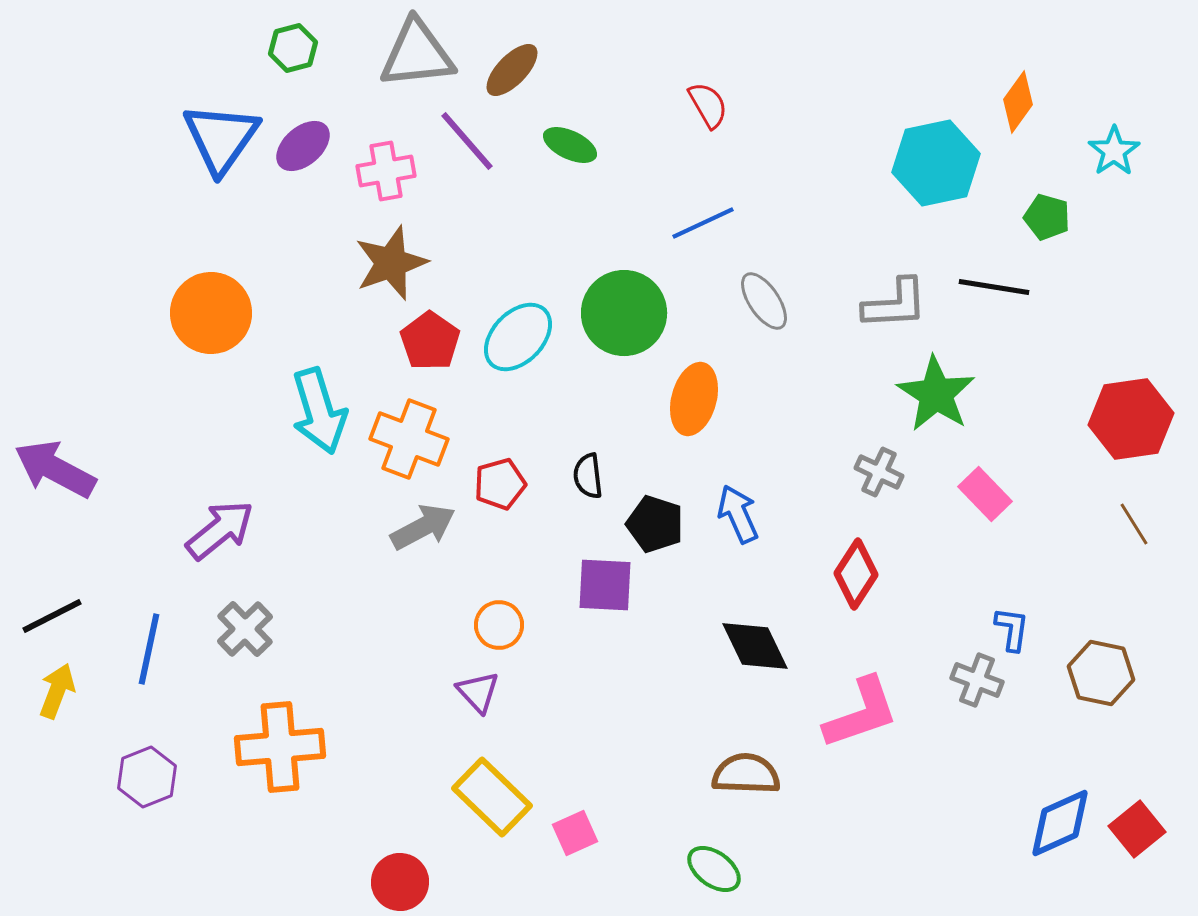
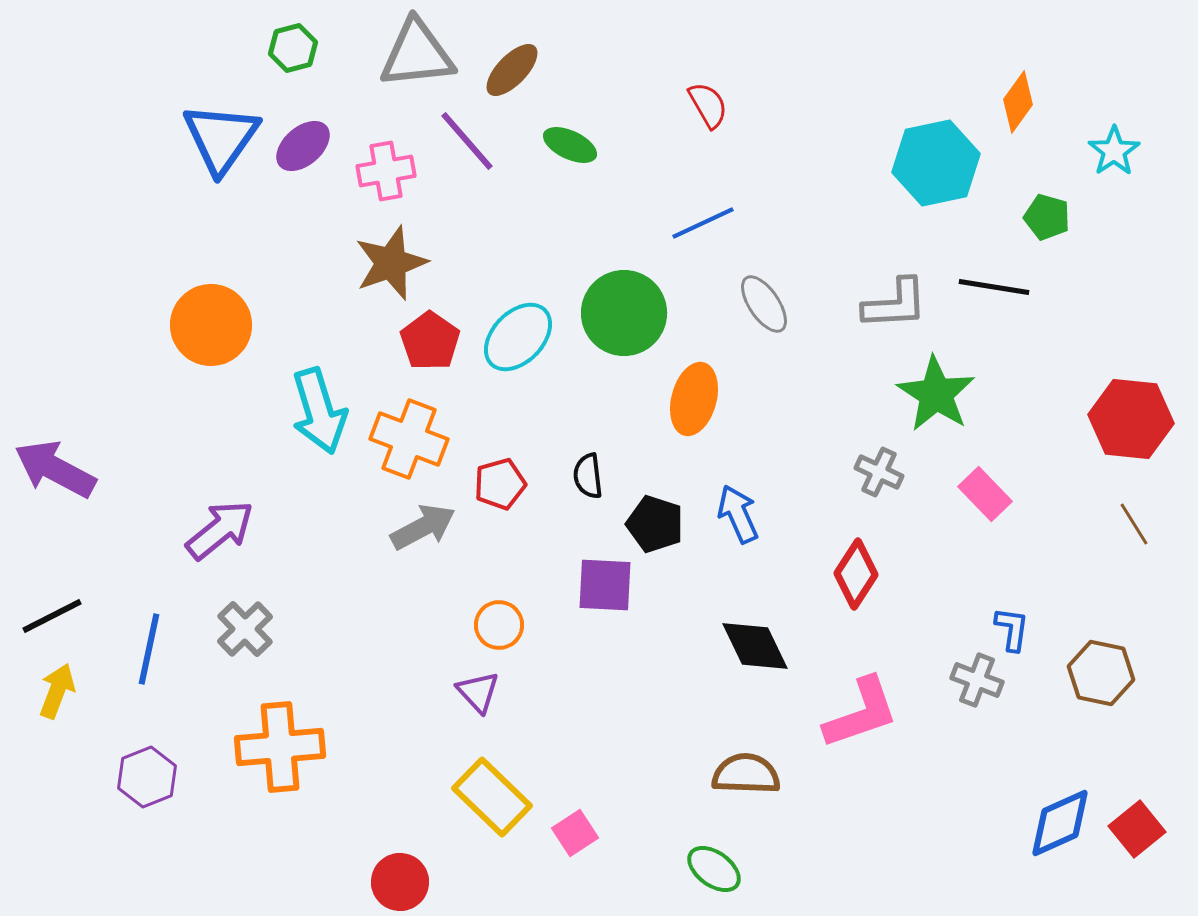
gray ellipse at (764, 301): moved 3 px down
orange circle at (211, 313): moved 12 px down
red hexagon at (1131, 419): rotated 14 degrees clockwise
pink square at (575, 833): rotated 9 degrees counterclockwise
